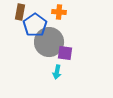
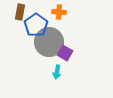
blue pentagon: moved 1 px right
purple square: rotated 21 degrees clockwise
